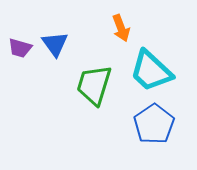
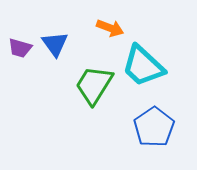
orange arrow: moved 11 px left; rotated 48 degrees counterclockwise
cyan trapezoid: moved 8 px left, 5 px up
green trapezoid: rotated 15 degrees clockwise
blue pentagon: moved 3 px down
